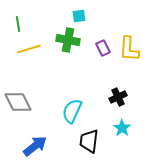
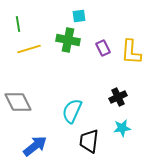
yellow L-shape: moved 2 px right, 3 px down
cyan star: rotated 30 degrees clockwise
